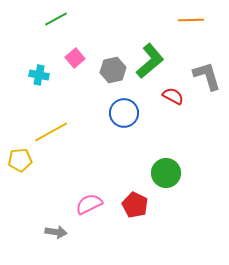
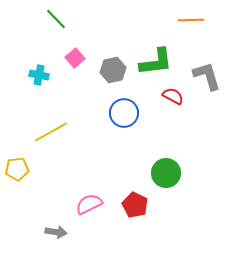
green line: rotated 75 degrees clockwise
green L-shape: moved 6 px right, 1 px down; rotated 33 degrees clockwise
yellow pentagon: moved 3 px left, 9 px down
